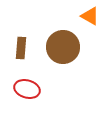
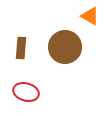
brown circle: moved 2 px right
red ellipse: moved 1 px left, 3 px down
